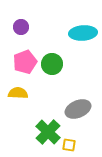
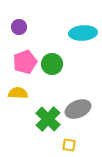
purple circle: moved 2 px left
green cross: moved 13 px up
